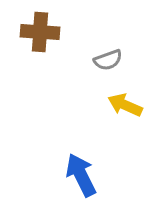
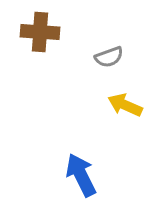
gray semicircle: moved 1 px right, 3 px up
